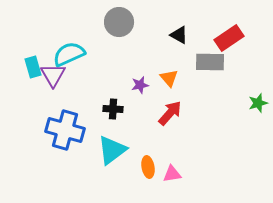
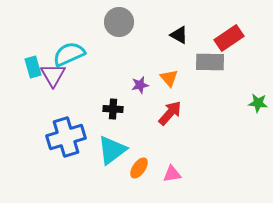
green star: rotated 24 degrees clockwise
blue cross: moved 1 px right, 7 px down; rotated 33 degrees counterclockwise
orange ellipse: moved 9 px left, 1 px down; rotated 45 degrees clockwise
